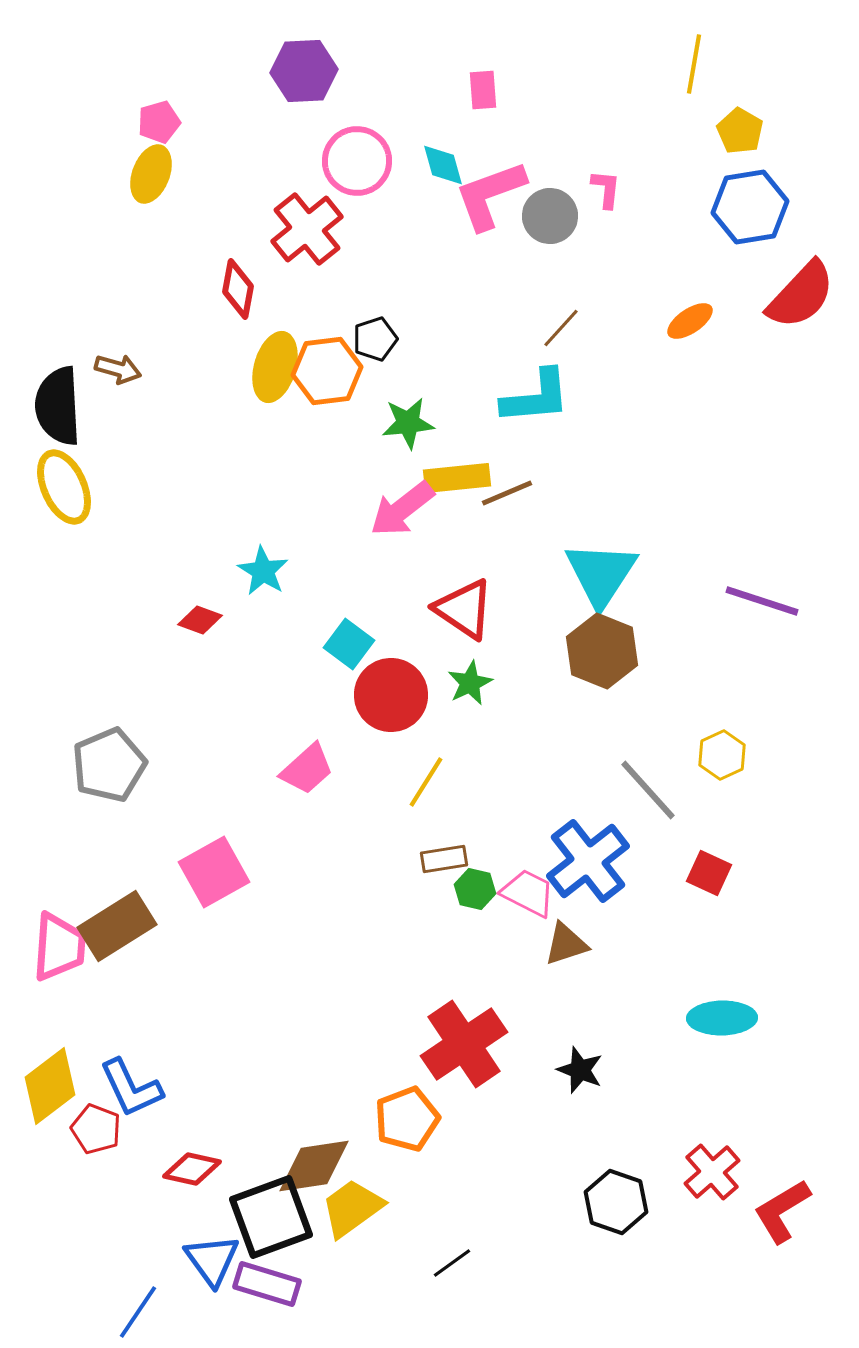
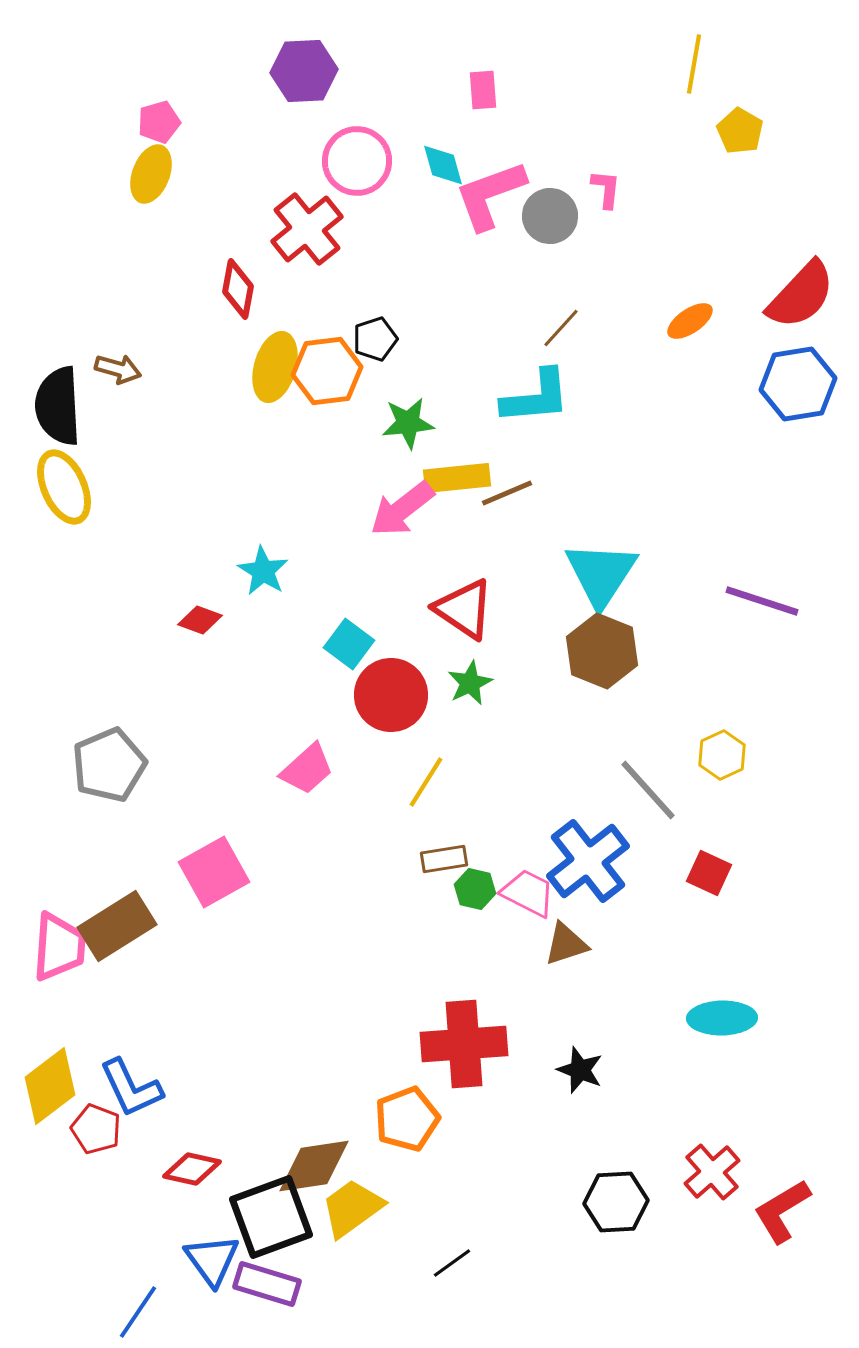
blue hexagon at (750, 207): moved 48 px right, 177 px down
red cross at (464, 1044): rotated 30 degrees clockwise
black hexagon at (616, 1202): rotated 22 degrees counterclockwise
